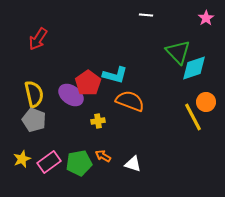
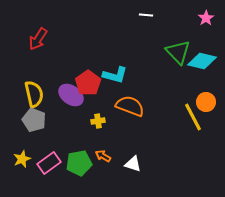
cyan diamond: moved 8 px right, 7 px up; rotated 32 degrees clockwise
orange semicircle: moved 5 px down
pink rectangle: moved 1 px down
